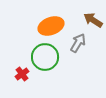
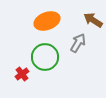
orange ellipse: moved 4 px left, 5 px up
